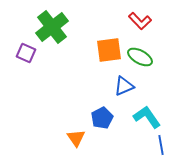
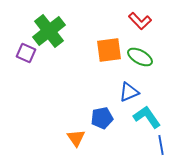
green cross: moved 3 px left, 4 px down
blue triangle: moved 5 px right, 6 px down
blue pentagon: rotated 15 degrees clockwise
